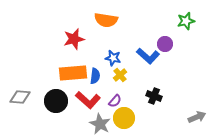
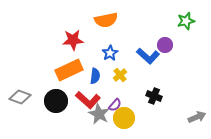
orange semicircle: rotated 20 degrees counterclockwise
red star: moved 1 px left, 1 px down; rotated 10 degrees clockwise
purple circle: moved 1 px down
blue star: moved 3 px left, 5 px up; rotated 28 degrees clockwise
orange rectangle: moved 4 px left, 3 px up; rotated 20 degrees counterclockwise
gray diamond: rotated 15 degrees clockwise
purple semicircle: moved 4 px down
gray star: moved 1 px left, 10 px up
